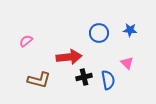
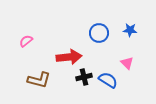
blue semicircle: rotated 48 degrees counterclockwise
